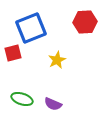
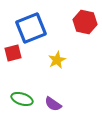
red hexagon: rotated 15 degrees clockwise
purple semicircle: rotated 12 degrees clockwise
